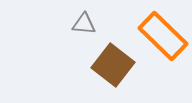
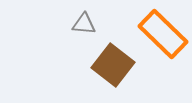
orange rectangle: moved 2 px up
